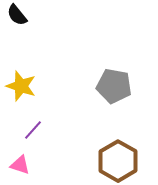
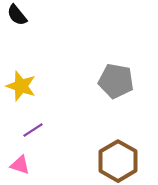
gray pentagon: moved 2 px right, 5 px up
purple line: rotated 15 degrees clockwise
